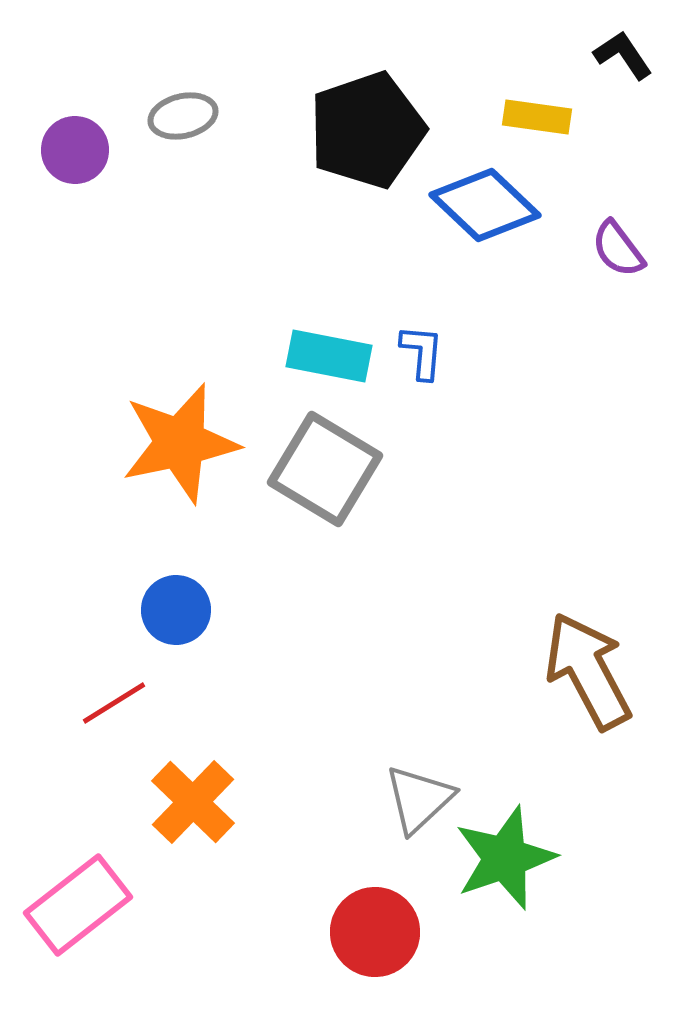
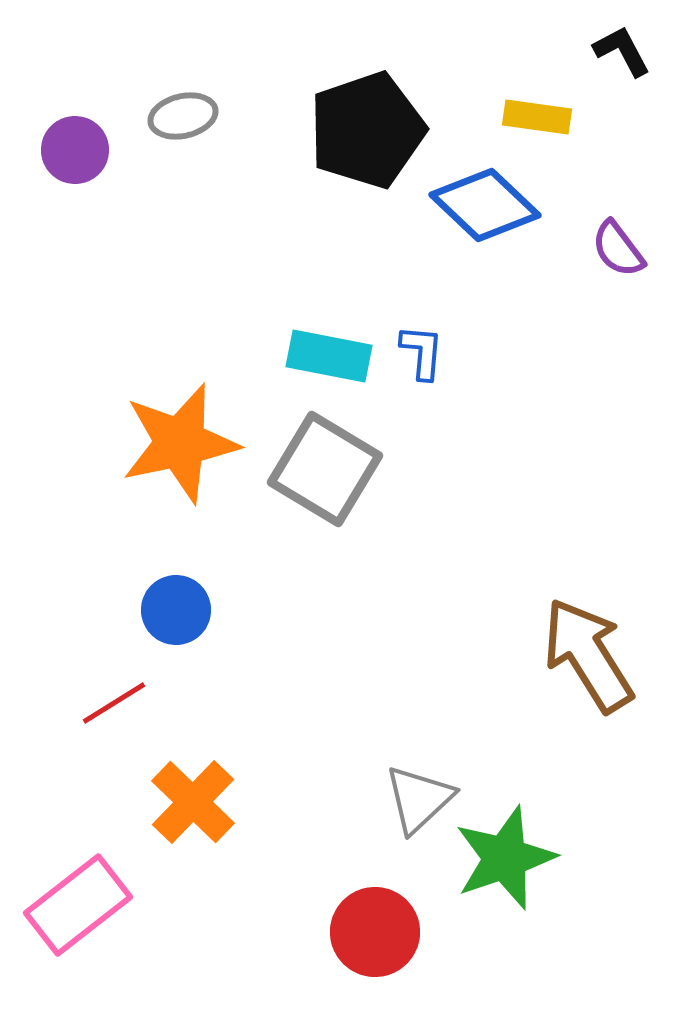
black L-shape: moved 1 px left, 4 px up; rotated 6 degrees clockwise
brown arrow: moved 16 px up; rotated 4 degrees counterclockwise
